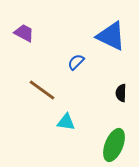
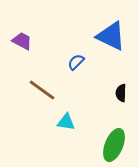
purple trapezoid: moved 2 px left, 8 px down
